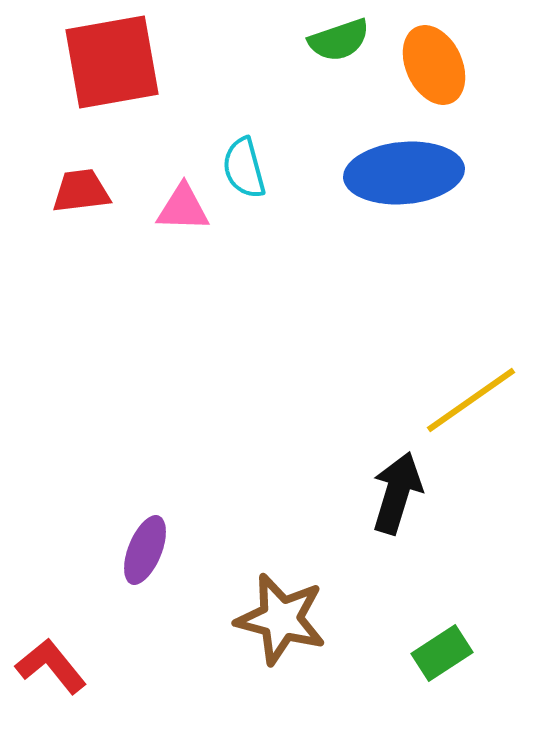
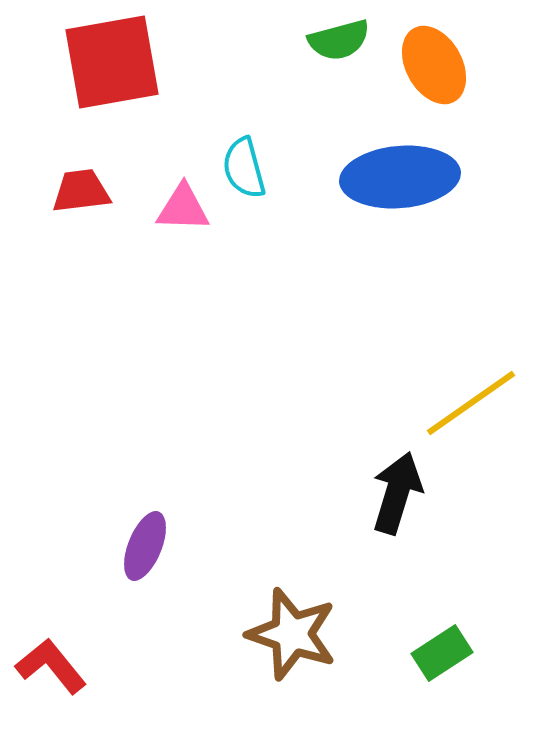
green semicircle: rotated 4 degrees clockwise
orange ellipse: rotated 4 degrees counterclockwise
blue ellipse: moved 4 px left, 4 px down
yellow line: moved 3 px down
purple ellipse: moved 4 px up
brown star: moved 11 px right, 15 px down; rotated 4 degrees clockwise
